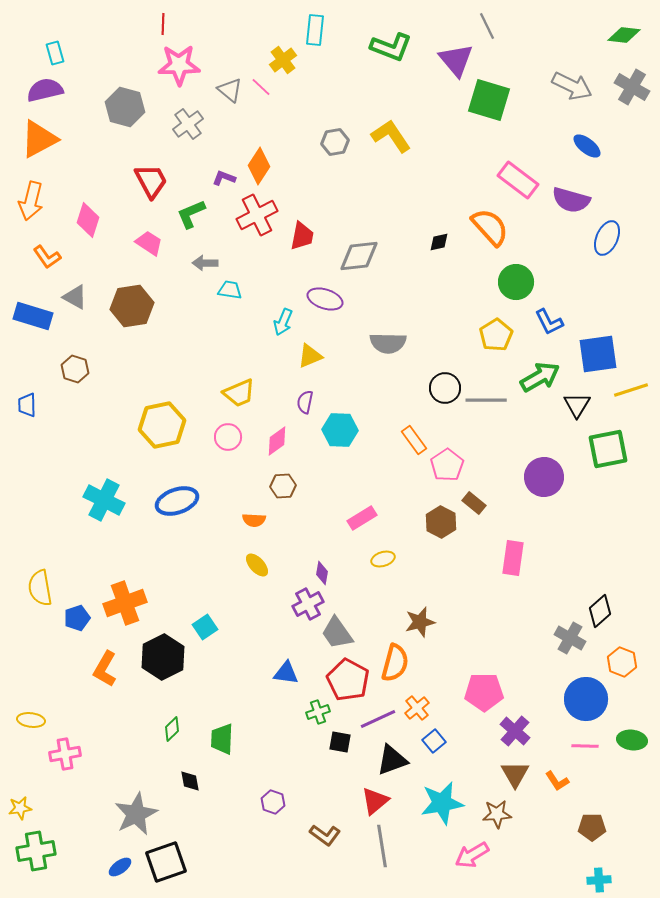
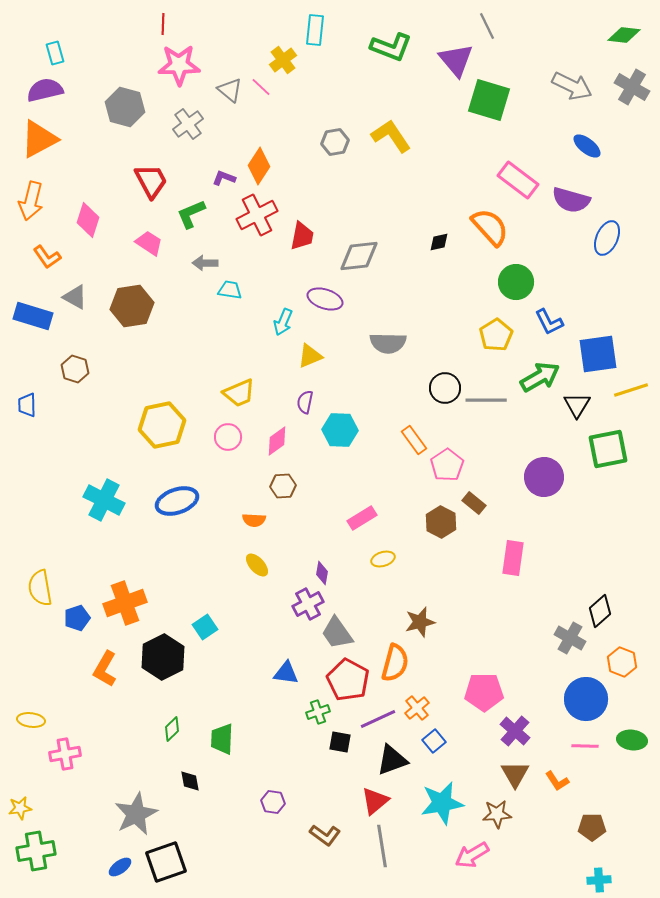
purple hexagon at (273, 802): rotated 10 degrees counterclockwise
